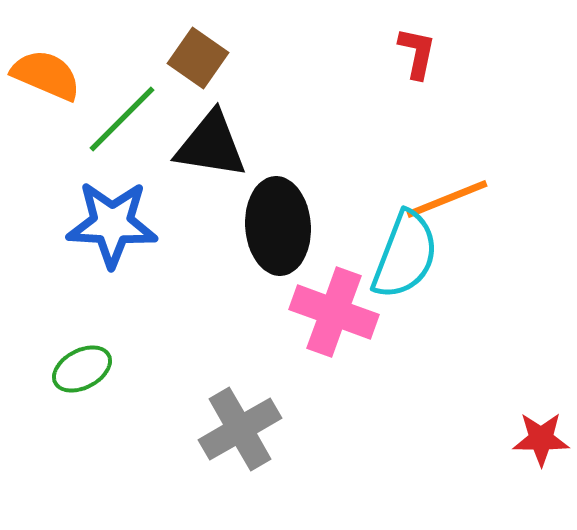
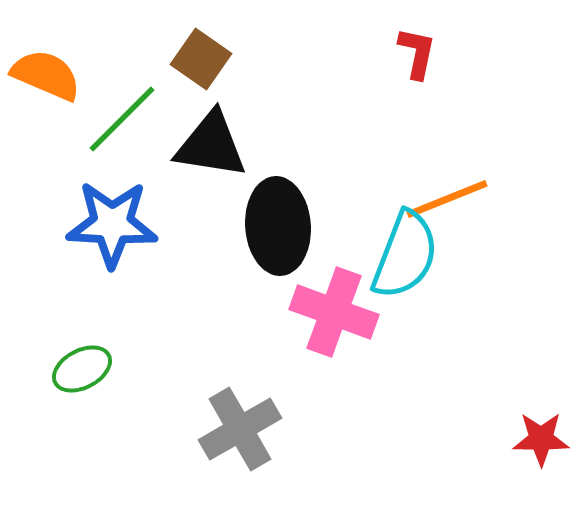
brown square: moved 3 px right, 1 px down
